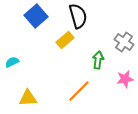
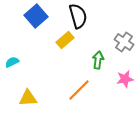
orange line: moved 1 px up
